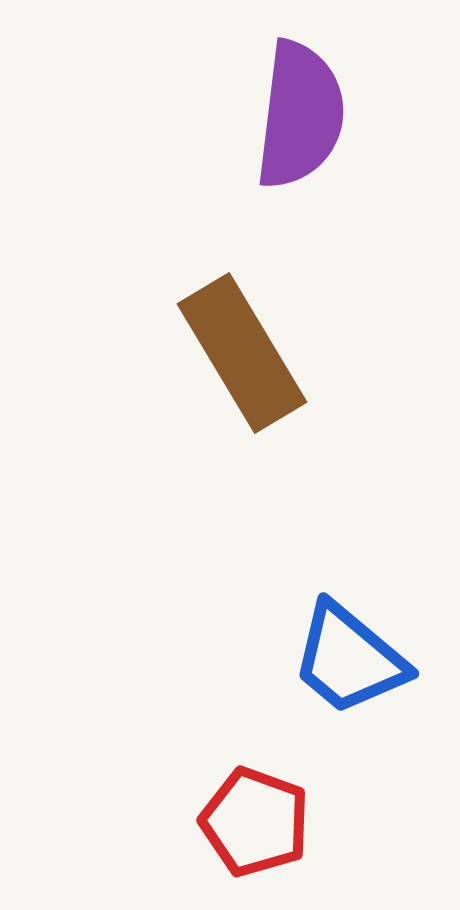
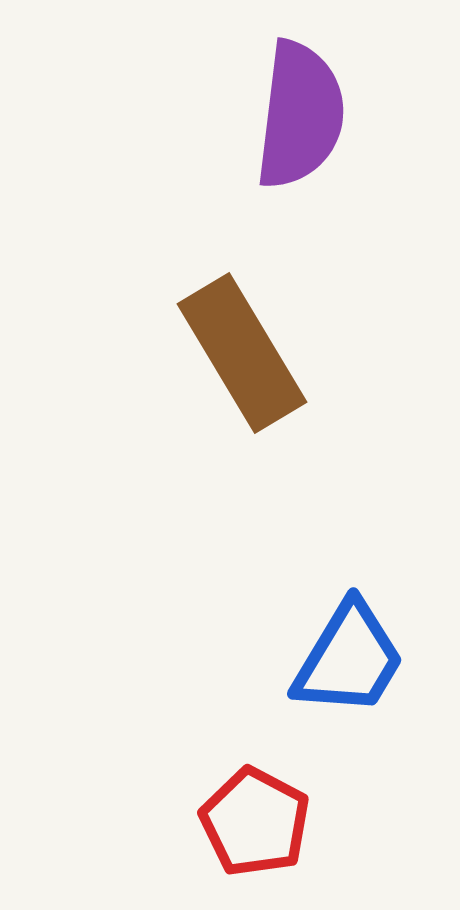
blue trapezoid: rotated 99 degrees counterclockwise
red pentagon: rotated 8 degrees clockwise
